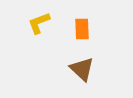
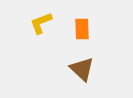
yellow L-shape: moved 2 px right
